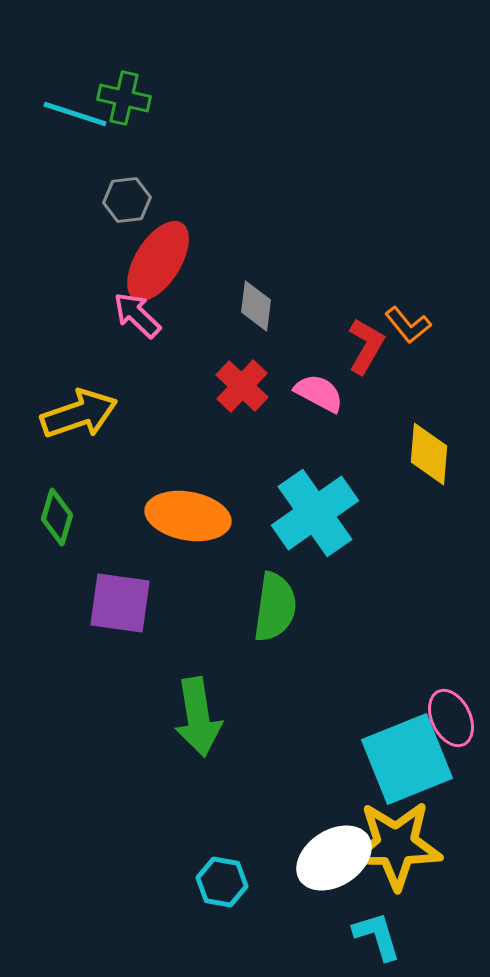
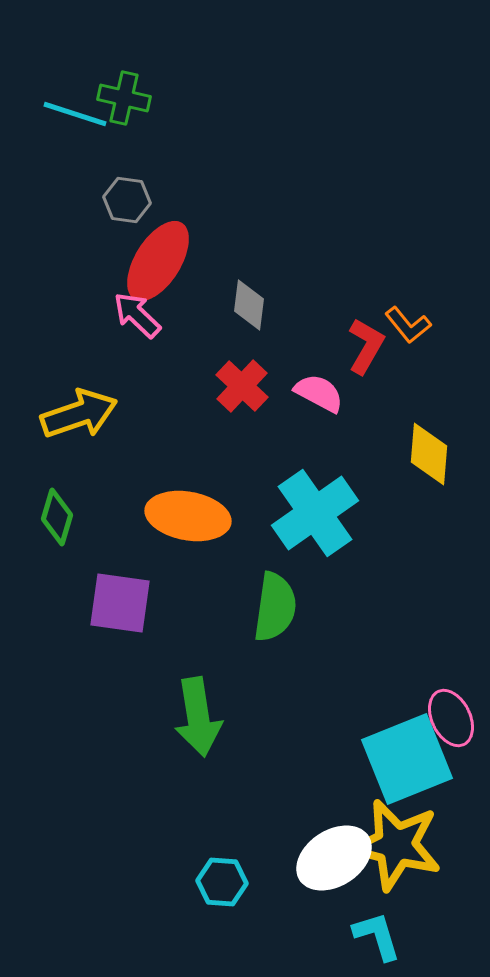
gray hexagon: rotated 15 degrees clockwise
gray diamond: moved 7 px left, 1 px up
yellow star: rotated 14 degrees clockwise
cyan hexagon: rotated 6 degrees counterclockwise
